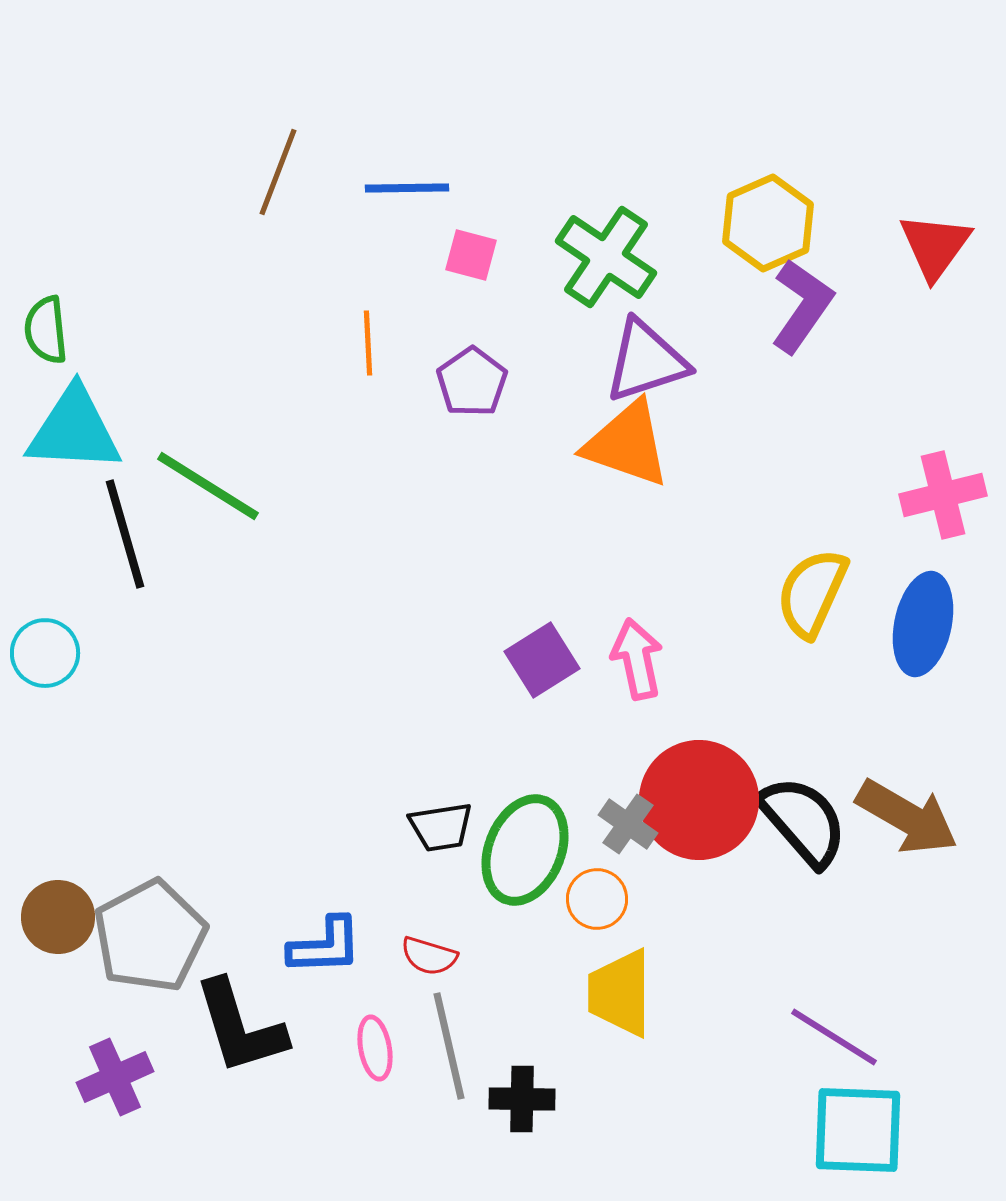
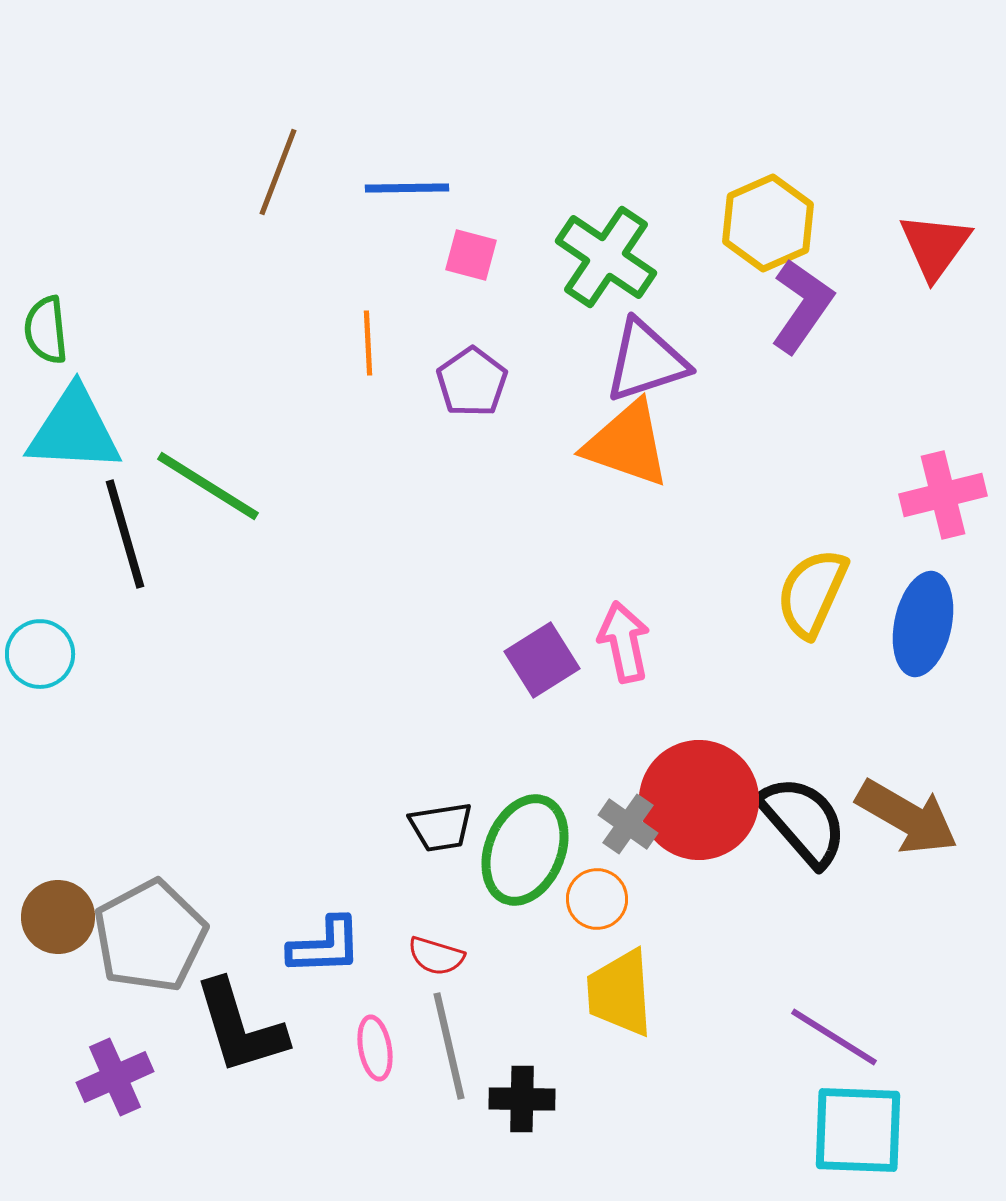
cyan circle: moved 5 px left, 1 px down
pink arrow: moved 13 px left, 17 px up
red semicircle: moved 7 px right
yellow trapezoid: rotated 4 degrees counterclockwise
